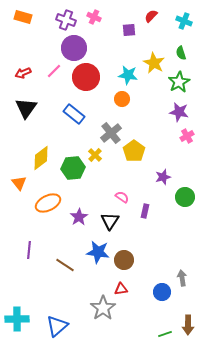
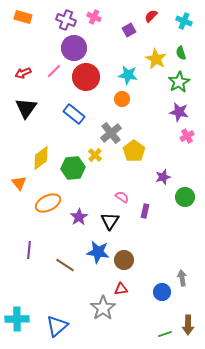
purple square at (129, 30): rotated 24 degrees counterclockwise
yellow star at (154, 63): moved 2 px right, 4 px up
